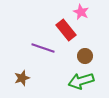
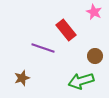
pink star: moved 13 px right
brown circle: moved 10 px right
